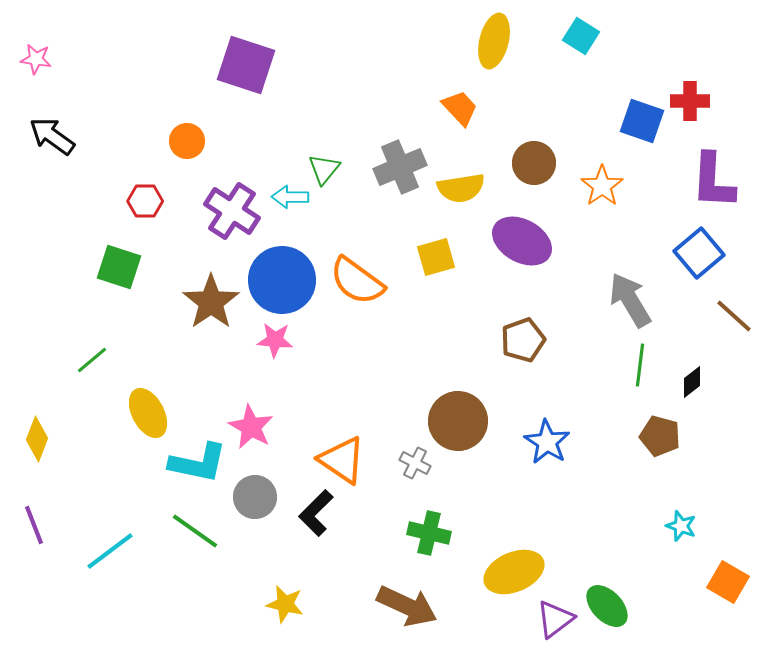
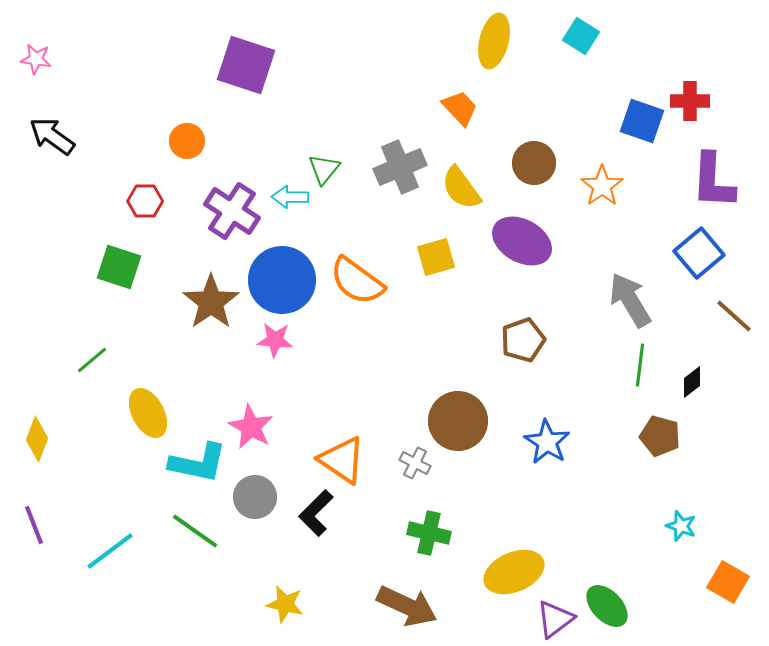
yellow semicircle at (461, 188): rotated 63 degrees clockwise
